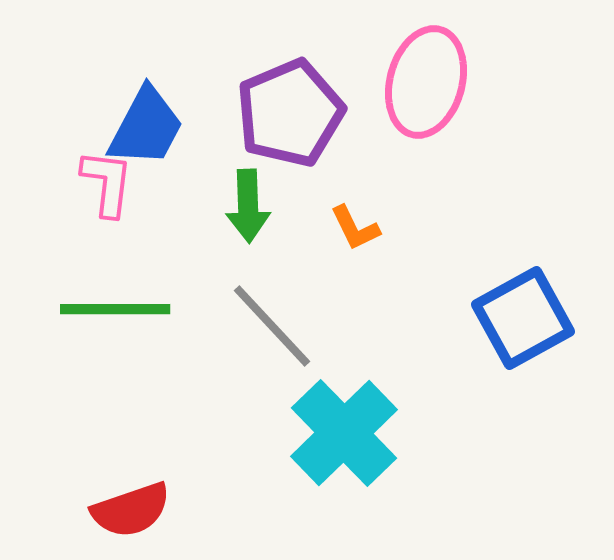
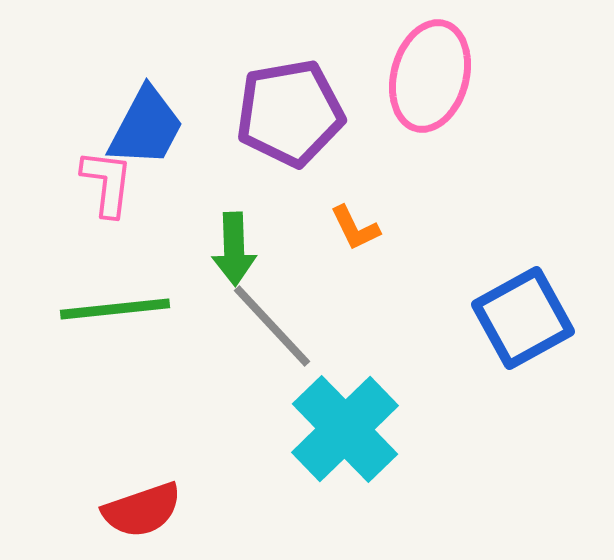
pink ellipse: moved 4 px right, 6 px up
purple pentagon: rotated 13 degrees clockwise
green arrow: moved 14 px left, 43 px down
green line: rotated 6 degrees counterclockwise
cyan cross: moved 1 px right, 4 px up
red semicircle: moved 11 px right
